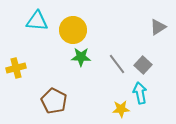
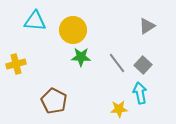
cyan triangle: moved 2 px left
gray triangle: moved 11 px left, 1 px up
gray line: moved 1 px up
yellow cross: moved 4 px up
yellow star: moved 2 px left
